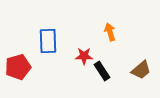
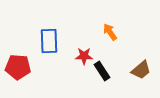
orange arrow: rotated 18 degrees counterclockwise
blue rectangle: moved 1 px right
red pentagon: rotated 20 degrees clockwise
